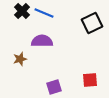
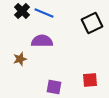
purple square: rotated 28 degrees clockwise
